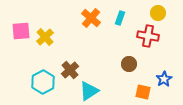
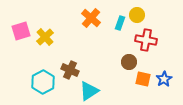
yellow circle: moved 21 px left, 2 px down
cyan rectangle: moved 5 px down
pink square: rotated 12 degrees counterclockwise
red cross: moved 2 px left, 4 px down
brown circle: moved 2 px up
brown cross: rotated 24 degrees counterclockwise
orange square: moved 13 px up
